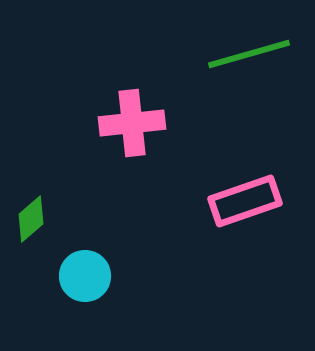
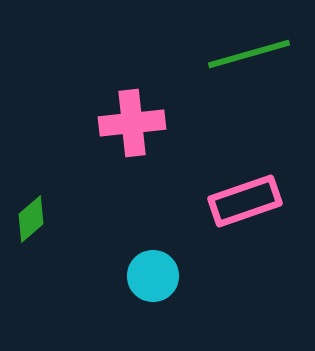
cyan circle: moved 68 px right
